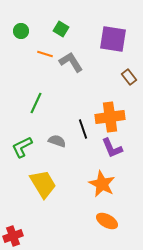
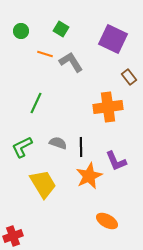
purple square: rotated 16 degrees clockwise
orange cross: moved 2 px left, 10 px up
black line: moved 2 px left, 18 px down; rotated 18 degrees clockwise
gray semicircle: moved 1 px right, 2 px down
purple L-shape: moved 4 px right, 13 px down
orange star: moved 13 px left, 8 px up; rotated 20 degrees clockwise
